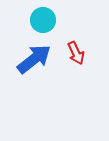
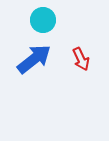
red arrow: moved 5 px right, 6 px down
